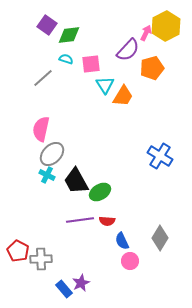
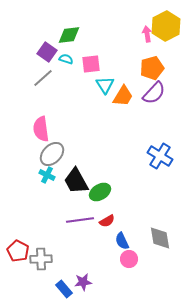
purple square: moved 27 px down
pink arrow: moved 1 px right, 1 px down; rotated 35 degrees counterclockwise
purple semicircle: moved 26 px right, 43 px down
pink semicircle: rotated 20 degrees counterclockwise
red semicircle: rotated 35 degrees counterclockwise
gray diamond: rotated 40 degrees counterclockwise
pink circle: moved 1 px left, 2 px up
purple star: moved 2 px right, 1 px up; rotated 18 degrees clockwise
